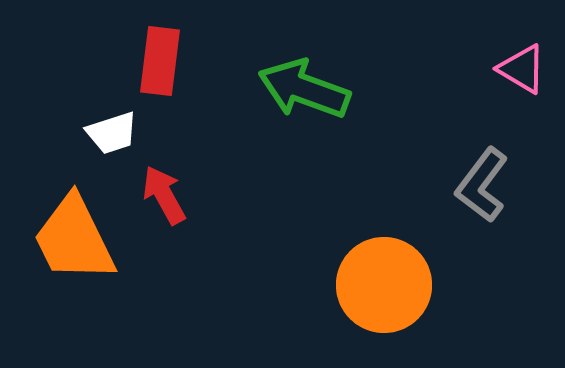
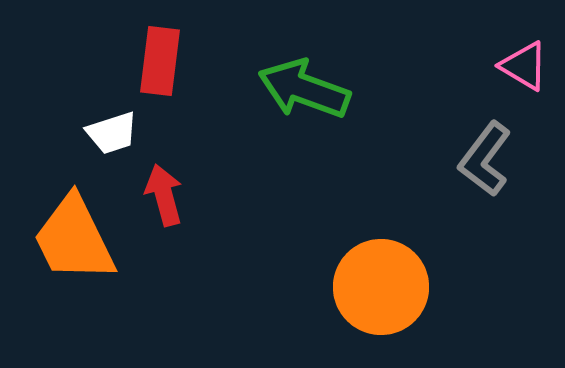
pink triangle: moved 2 px right, 3 px up
gray L-shape: moved 3 px right, 26 px up
red arrow: rotated 14 degrees clockwise
orange circle: moved 3 px left, 2 px down
